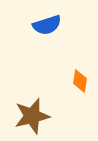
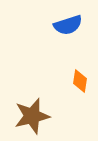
blue semicircle: moved 21 px right
